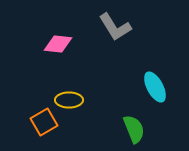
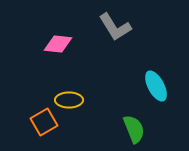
cyan ellipse: moved 1 px right, 1 px up
